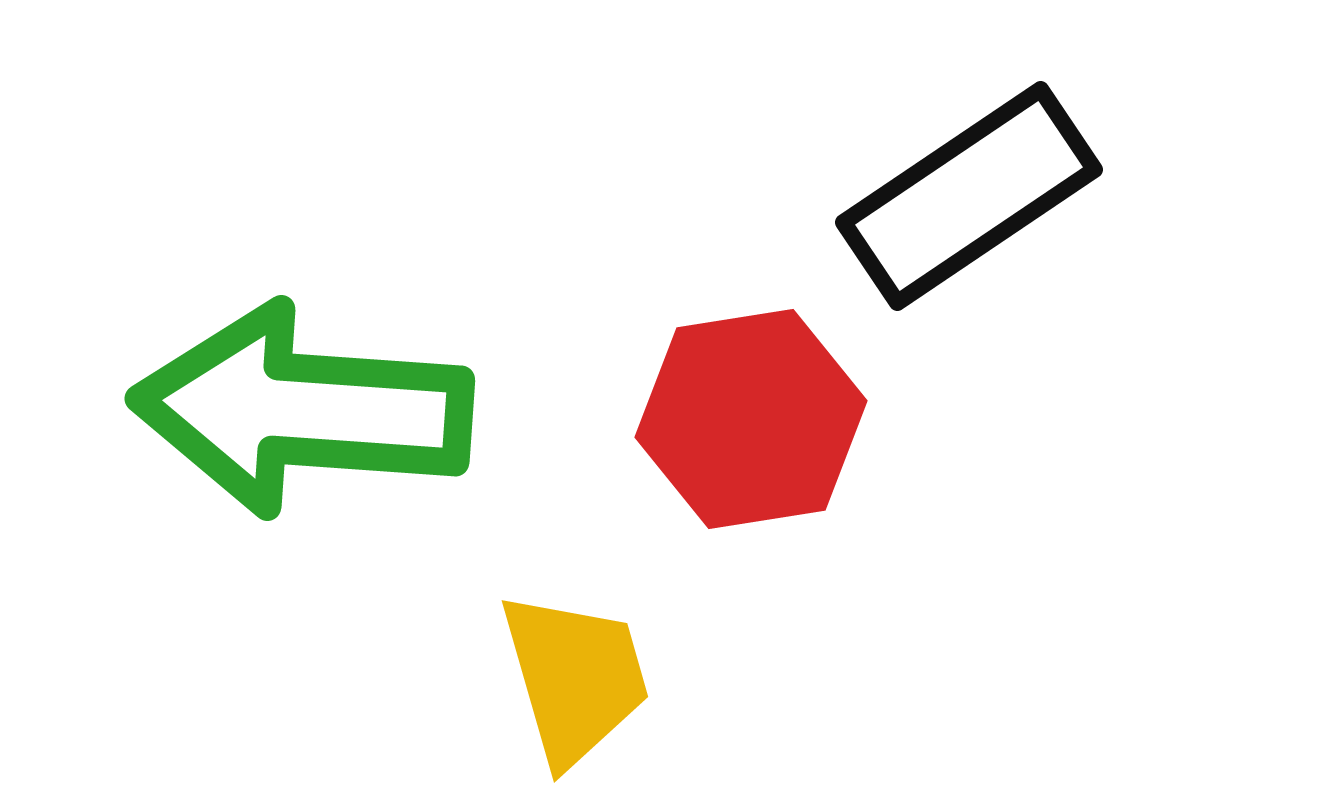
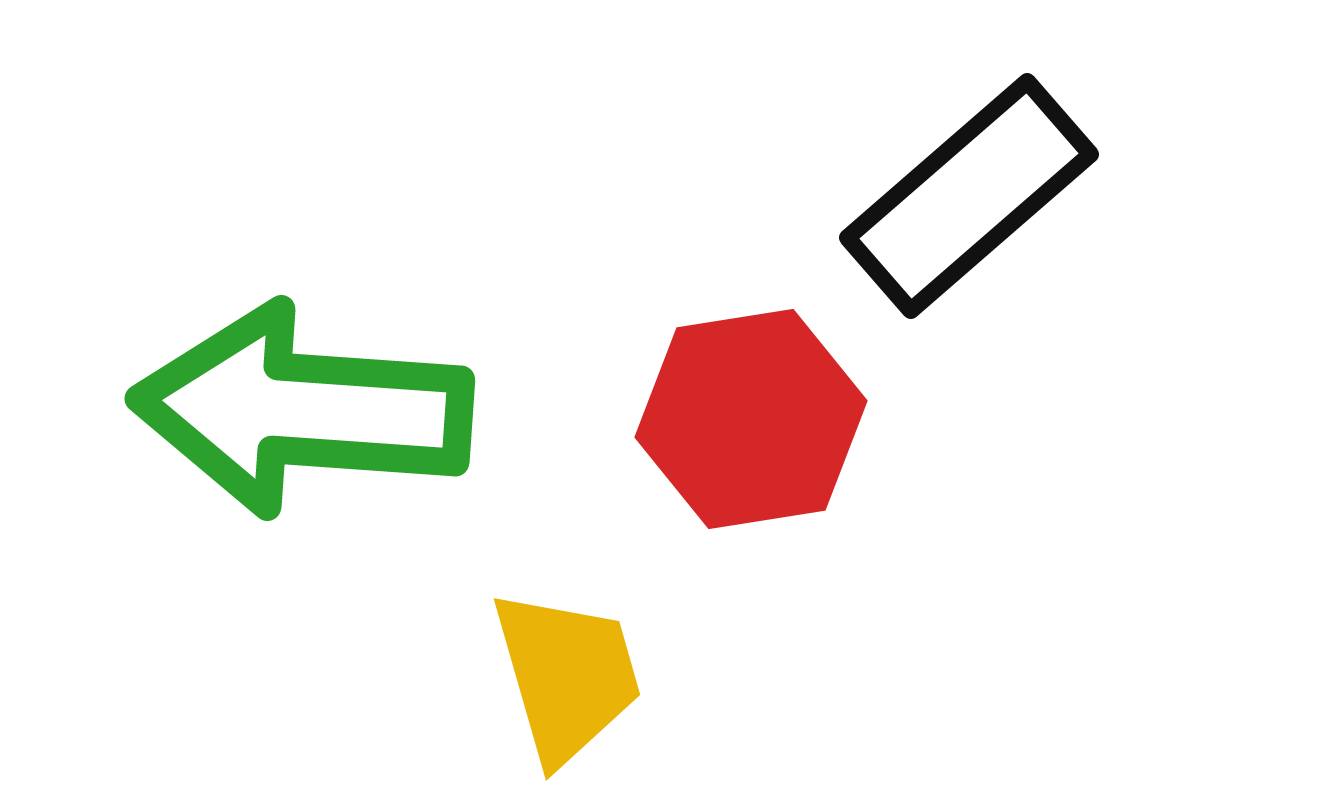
black rectangle: rotated 7 degrees counterclockwise
yellow trapezoid: moved 8 px left, 2 px up
